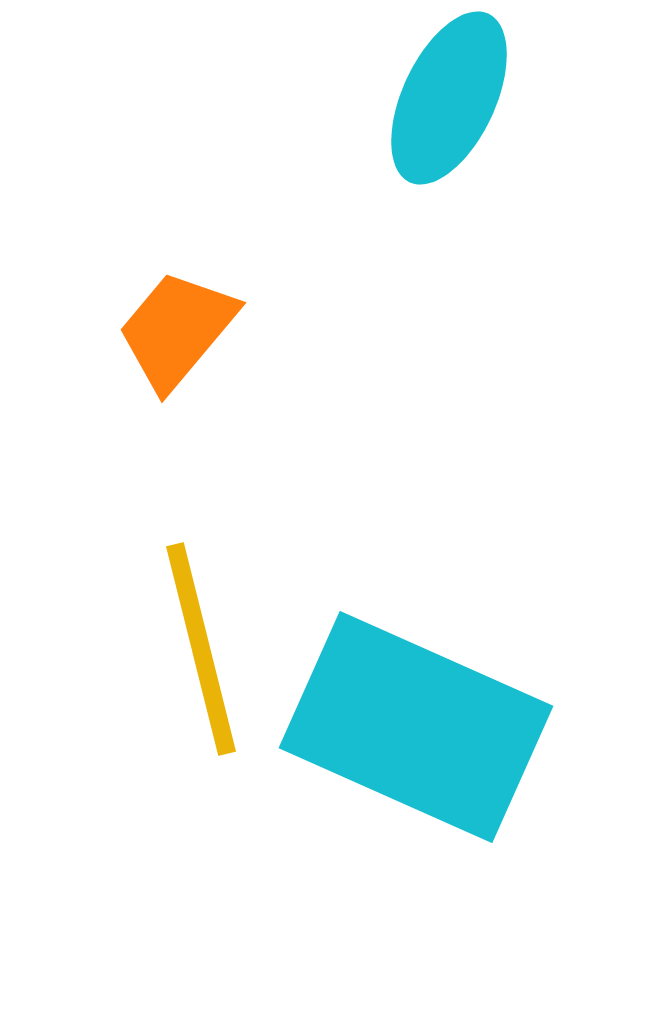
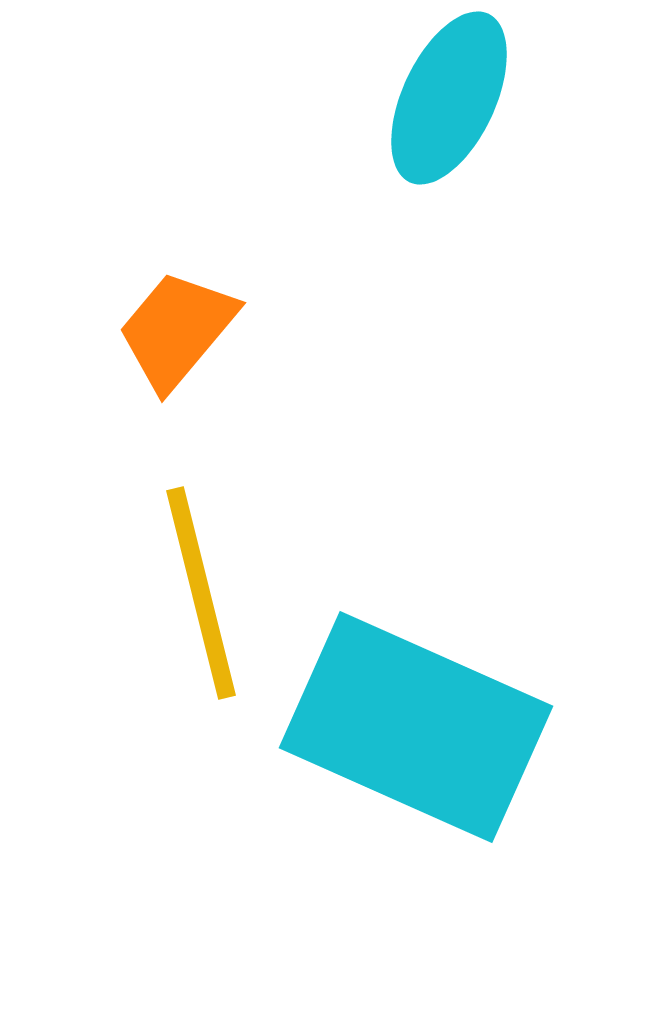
yellow line: moved 56 px up
